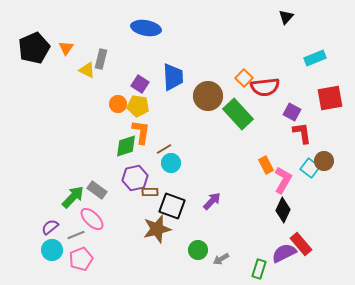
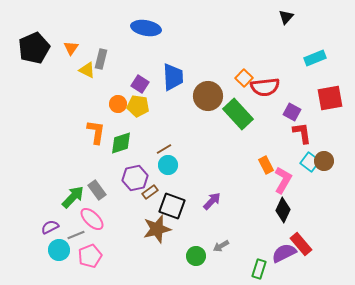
orange triangle at (66, 48): moved 5 px right
orange L-shape at (141, 132): moved 45 px left
green diamond at (126, 146): moved 5 px left, 3 px up
cyan circle at (171, 163): moved 3 px left, 2 px down
cyan square at (310, 168): moved 6 px up
gray rectangle at (97, 190): rotated 18 degrees clockwise
brown rectangle at (150, 192): rotated 35 degrees counterclockwise
purple semicircle at (50, 227): rotated 12 degrees clockwise
cyan circle at (52, 250): moved 7 px right
green circle at (198, 250): moved 2 px left, 6 px down
pink pentagon at (81, 259): moved 9 px right, 3 px up
gray arrow at (221, 259): moved 13 px up
